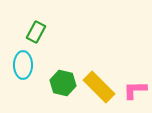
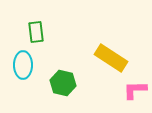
green rectangle: rotated 35 degrees counterclockwise
yellow rectangle: moved 12 px right, 29 px up; rotated 12 degrees counterclockwise
